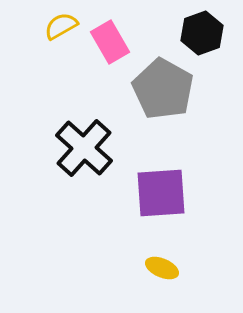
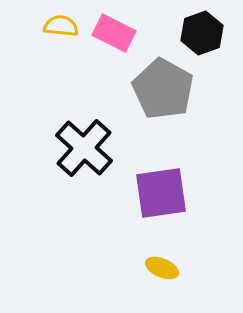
yellow semicircle: rotated 36 degrees clockwise
pink rectangle: moved 4 px right, 9 px up; rotated 33 degrees counterclockwise
purple square: rotated 4 degrees counterclockwise
